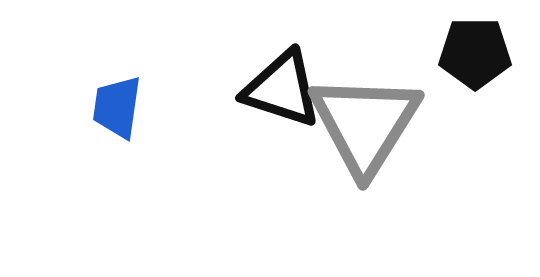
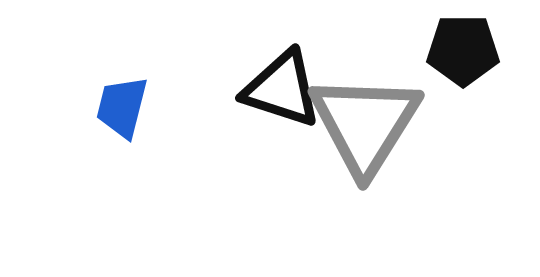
black pentagon: moved 12 px left, 3 px up
blue trapezoid: moved 5 px right; rotated 6 degrees clockwise
